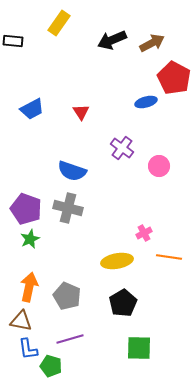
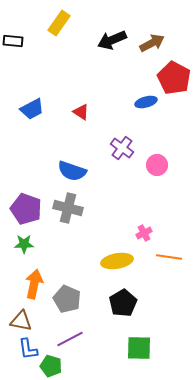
red triangle: rotated 24 degrees counterclockwise
pink circle: moved 2 px left, 1 px up
green star: moved 6 px left, 5 px down; rotated 24 degrees clockwise
orange arrow: moved 5 px right, 3 px up
gray pentagon: moved 3 px down
purple line: rotated 12 degrees counterclockwise
